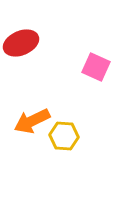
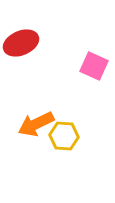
pink square: moved 2 px left, 1 px up
orange arrow: moved 4 px right, 3 px down
